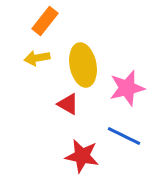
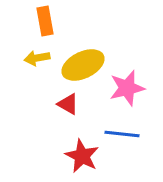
orange rectangle: rotated 48 degrees counterclockwise
yellow ellipse: rotated 75 degrees clockwise
blue line: moved 2 px left, 2 px up; rotated 20 degrees counterclockwise
red star: rotated 16 degrees clockwise
